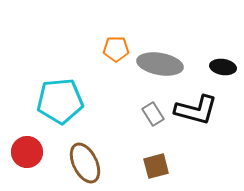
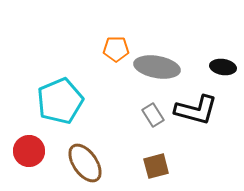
gray ellipse: moved 3 px left, 3 px down
cyan pentagon: rotated 18 degrees counterclockwise
gray rectangle: moved 1 px down
red circle: moved 2 px right, 1 px up
brown ellipse: rotated 9 degrees counterclockwise
